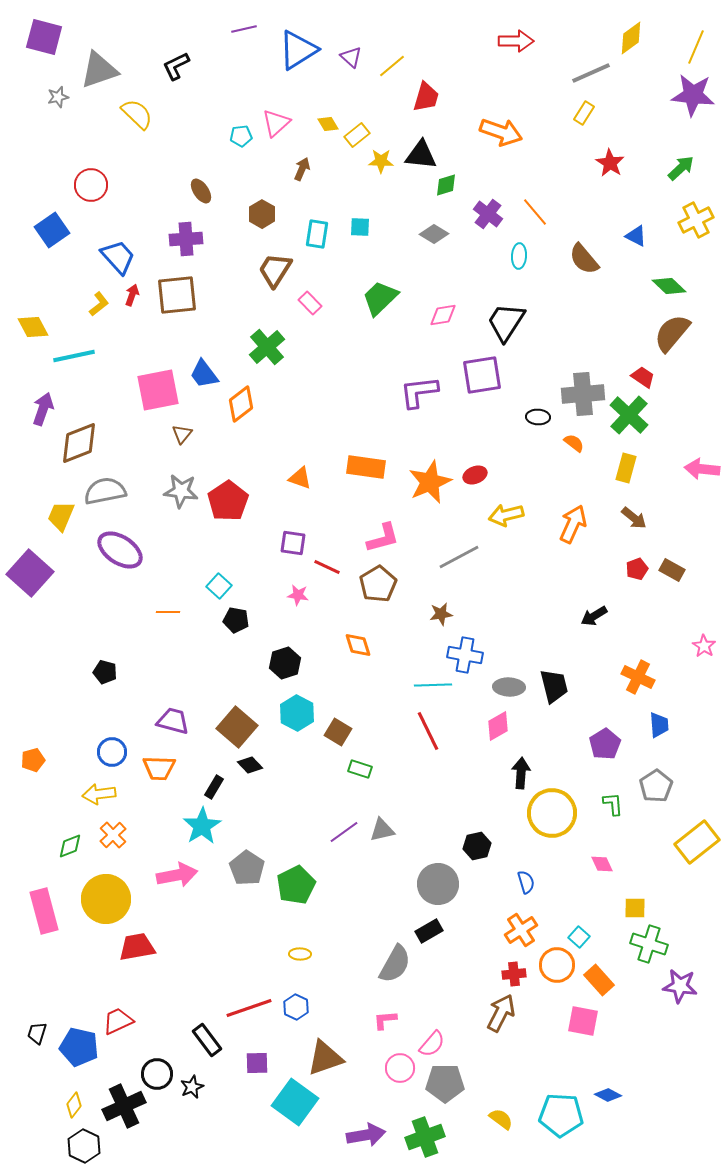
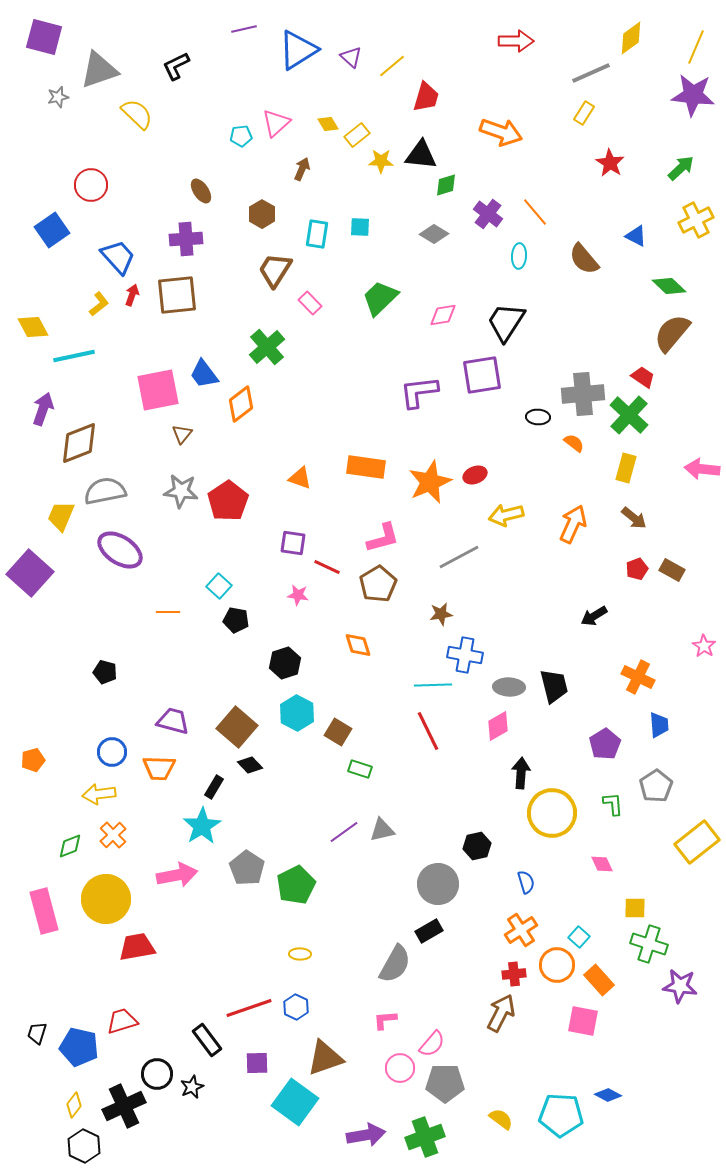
red trapezoid at (118, 1021): moved 4 px right; rotated 8 degrees clockwise
